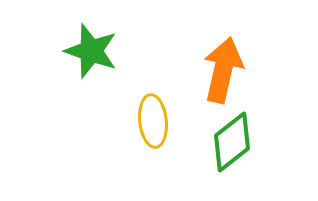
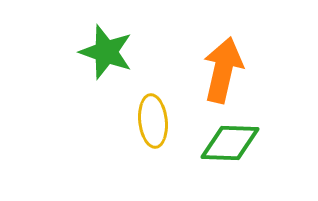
green star: moved 15 px right, 1 px down
green diamond: moved 2 px left, 1 px down; rotated 40 degrees clockwise
